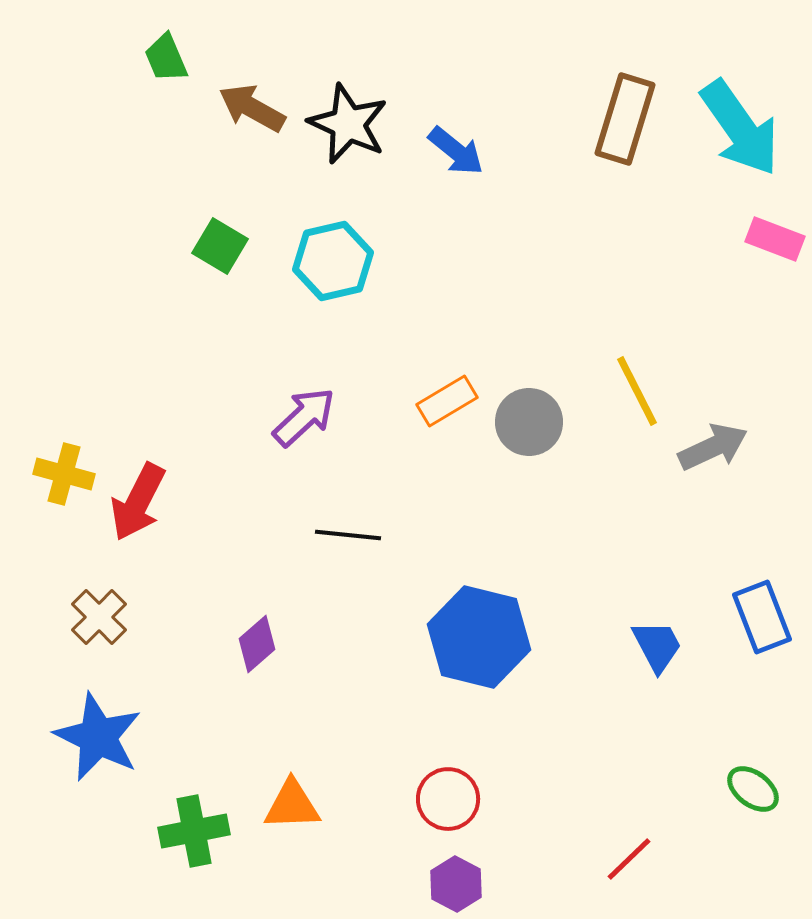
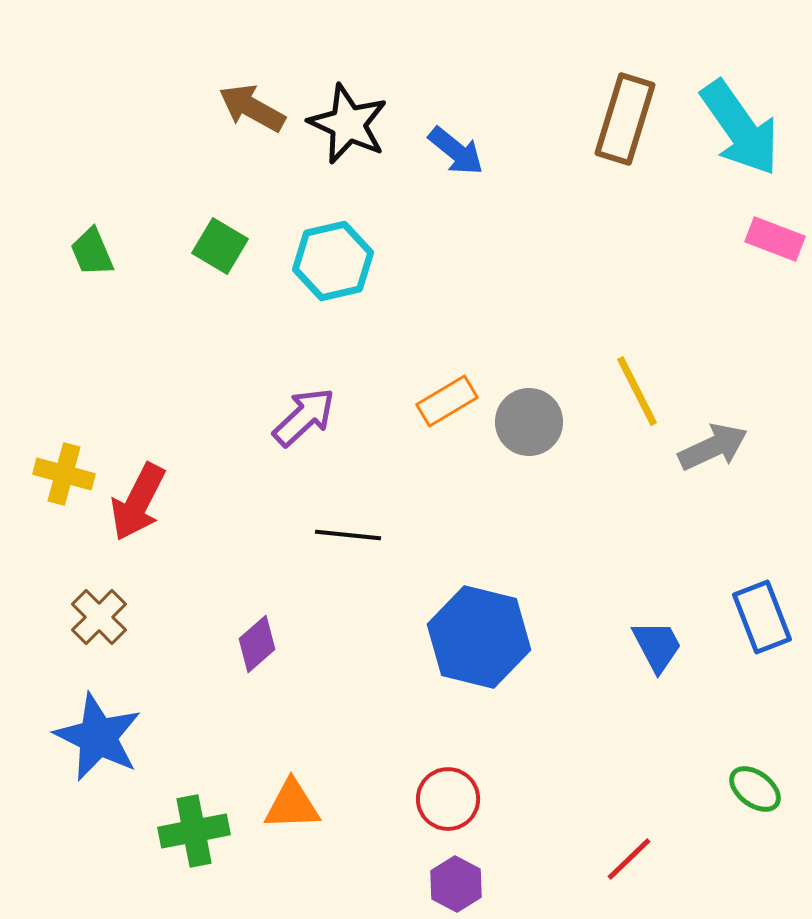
green trapezoid: moved 74 px left, 194 px down
green ellipse: moved 2 px right
